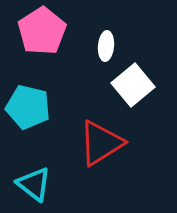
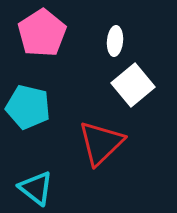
pink pentagon: moved 2 px down
white ellipse: moved 9 px right, 5 px up
red triangle: rotated 12 degrees counterclockwise
cyan triangle: moved 2 px right, 4 px down
